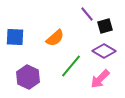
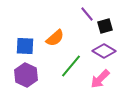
blue square: moved 10 px right, 9 px down
purple hexagon: moved 2 px left, 2 px up
